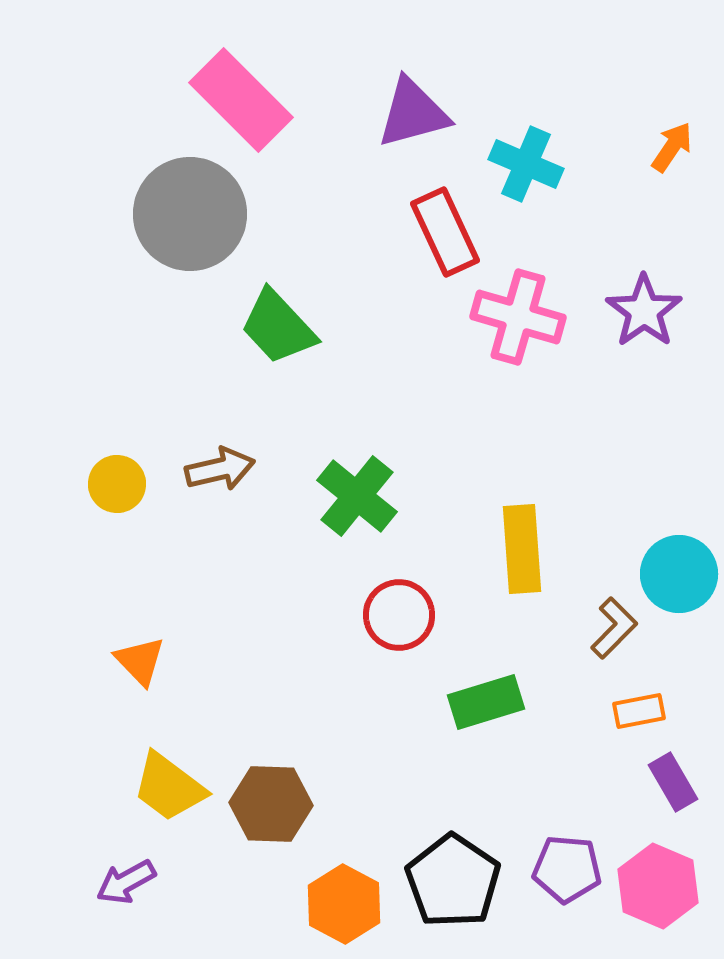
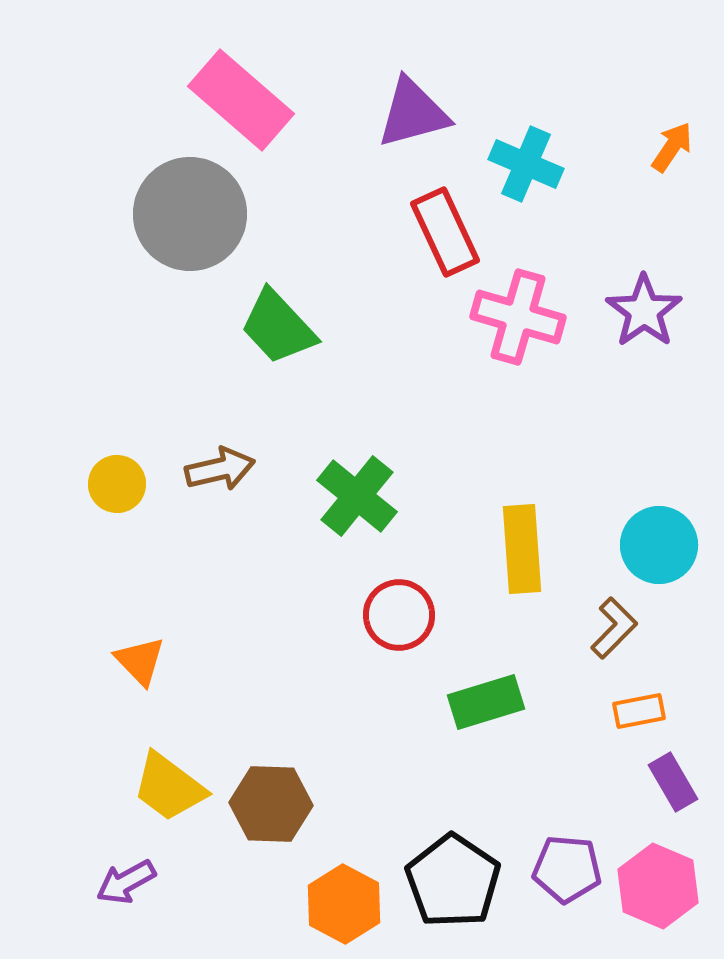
pink rectangle: rotated 4 degrees counterclockwise
cyan circle: moved 20 px left, 29 px up
